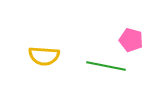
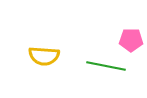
pink pentagon: rotated 15 degrees counterclockwise
